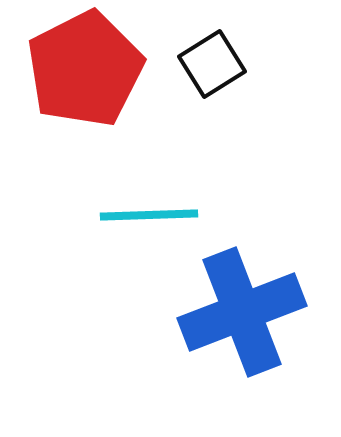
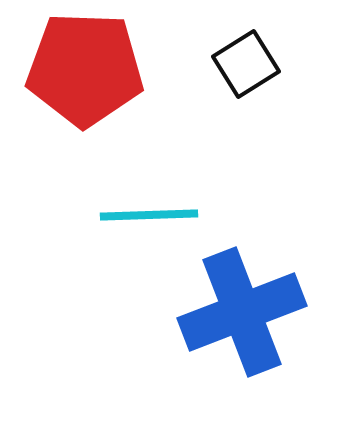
black square: moved 34 px right
red pentagon: rotated 29 degrees clockwise
